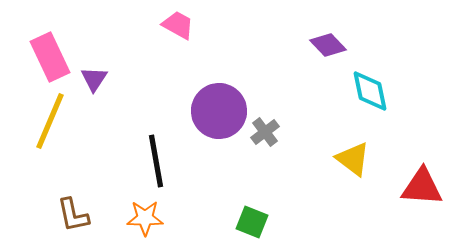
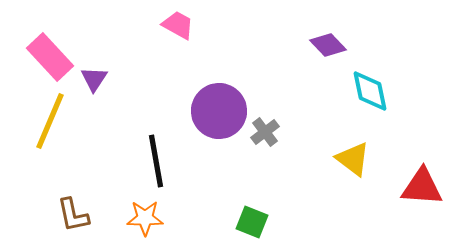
pink rectangle: rotated 18 degrees counterclockwise
